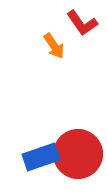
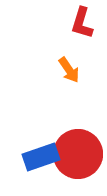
red L-shape: rotated 52 degrees clockwise
orange arrow: moved 15 px right, 24 px down
